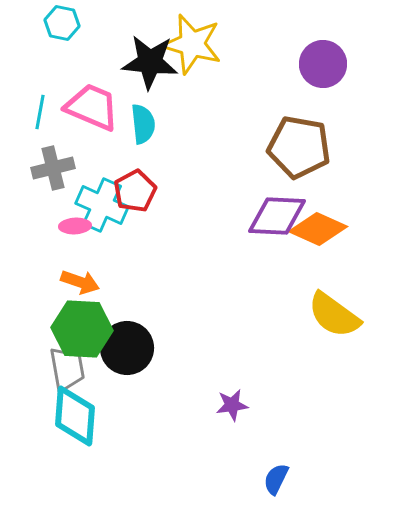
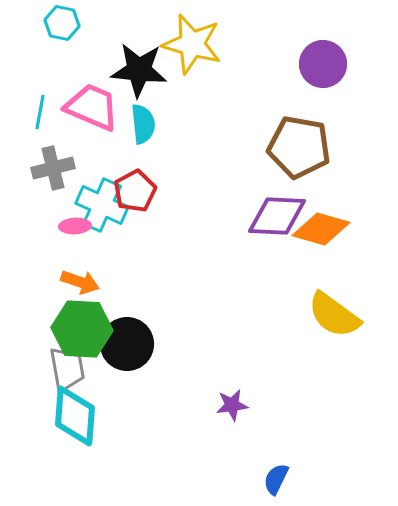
black star: moved 11 px left, 8 px down
orange diamond: moved 3 px right; rotated 8 degrees counterclockwise
black circle: moved 4 px up
